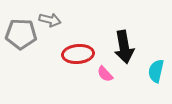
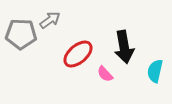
gray arrow: rotated 50 degrees counterclockwise
red ellipse: rotated 36 degrees counterclockwise
cyan semicircle: moved 1 px left
